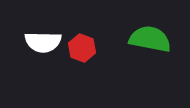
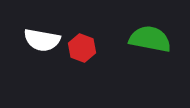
white semicircle: moved 1 px left, 2 px up; rotated 9 degrees clockwise
